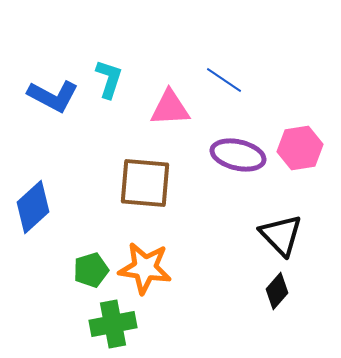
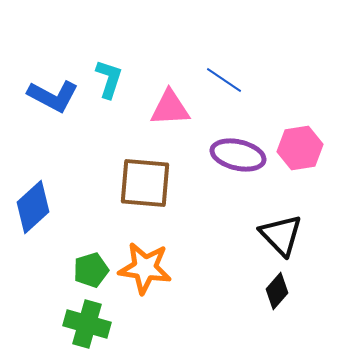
green cross: moved 26 px left; rotated 27 degrees clockwise
